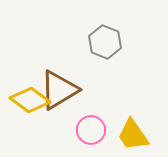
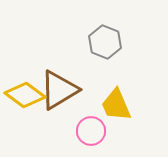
yellow diamond: moved 5 px left, 5 px up
pink circle: moved 1 px down
yellow trapezoid: moved 17 px left, 30 px up; rotated 12 degrees clockwise
